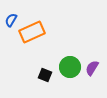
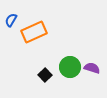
orange rectangle: moved 2 px right
purple semicircle: rotated 77 degrees clockwise
black square: rotated 24 degrees clockwise
